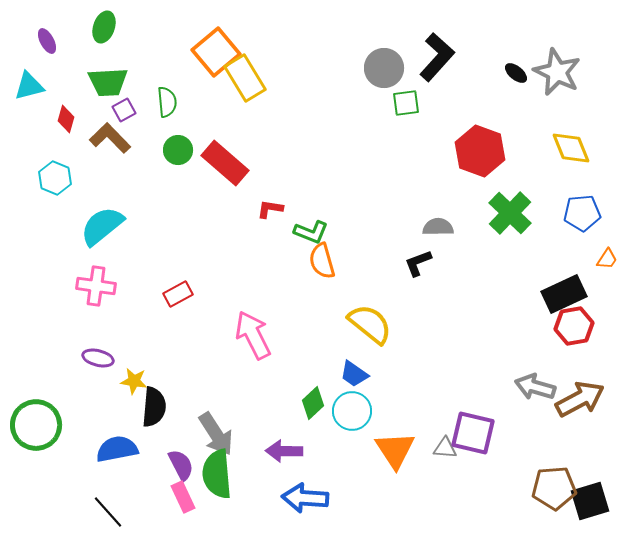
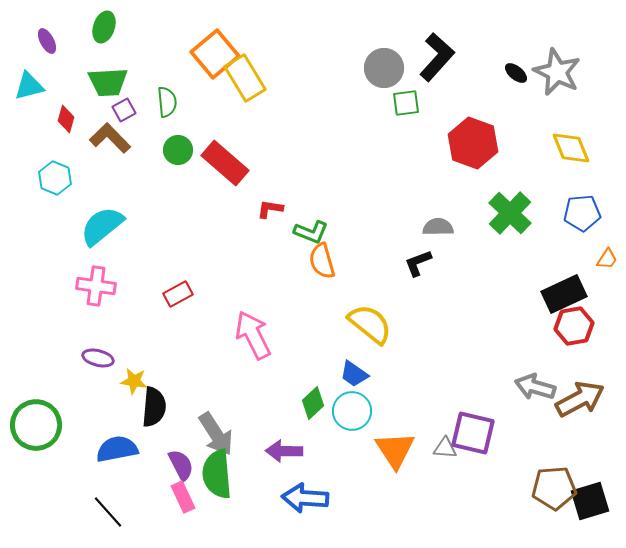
orange square at (216, 52): moved 1 px left, 2 px down
red hexagon at (480, 151): moved 7 px left, 8 px up
